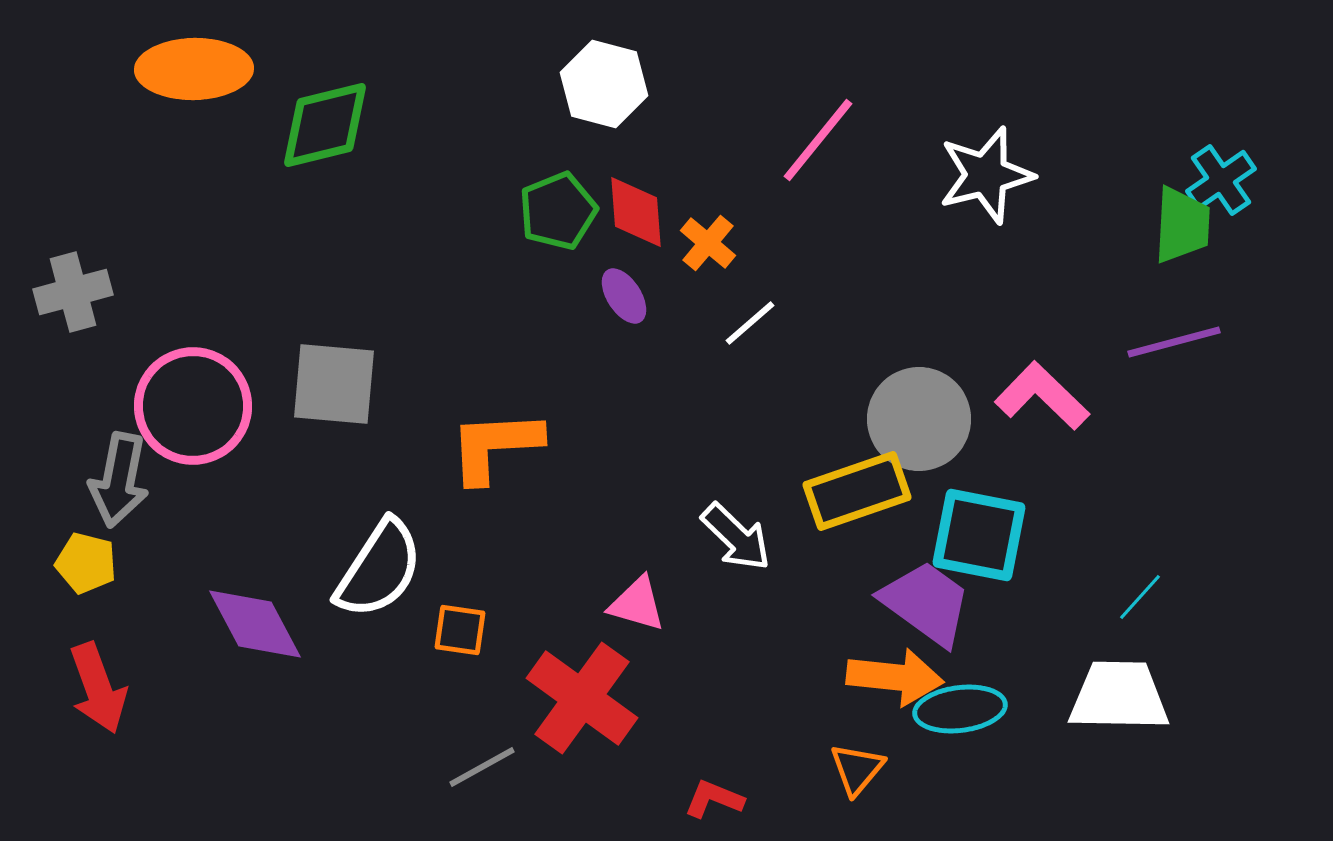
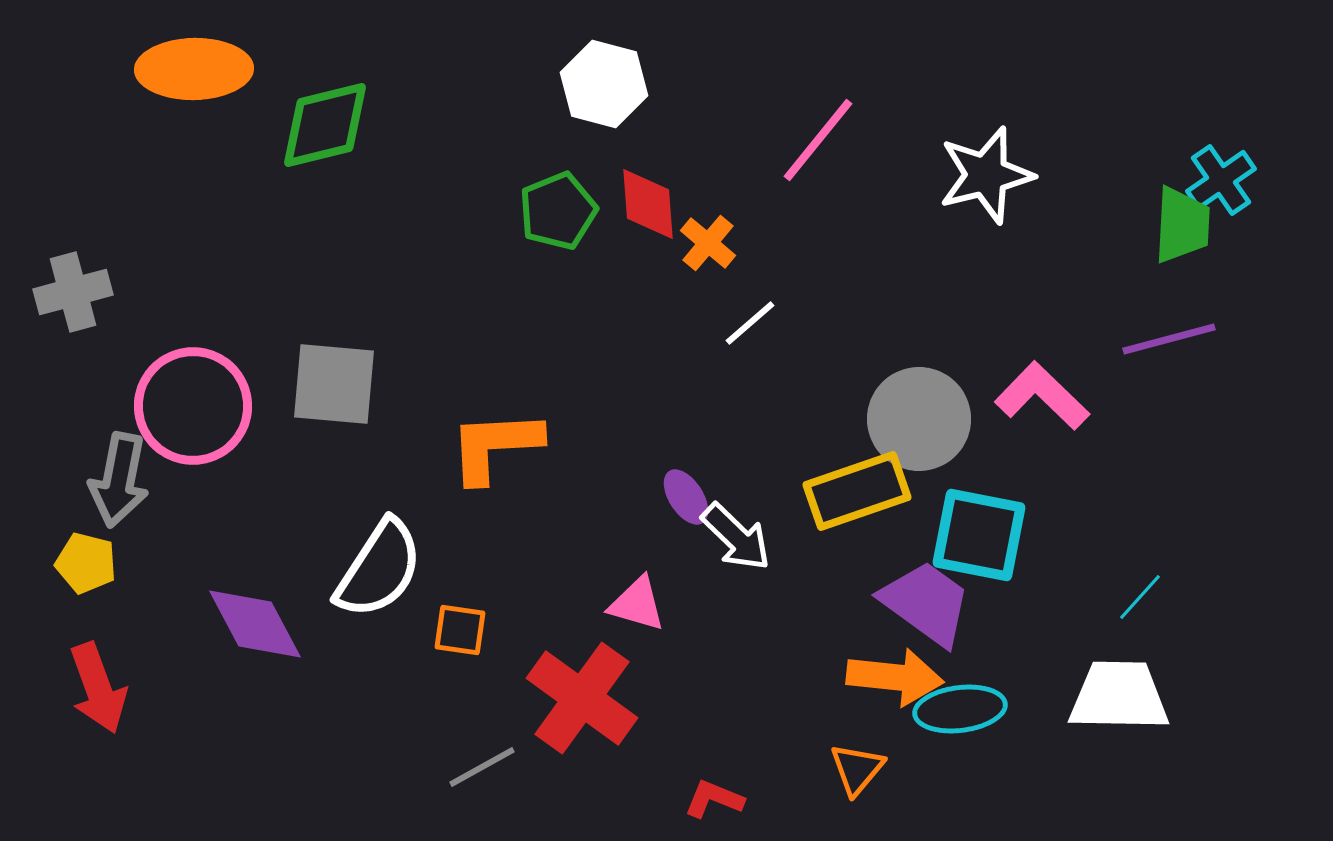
red diamond: moved 12 px right, 8 px up
purple ellipse: moved 62 px right, 201 px down
purple line: moved 5 px left, 3 px up
